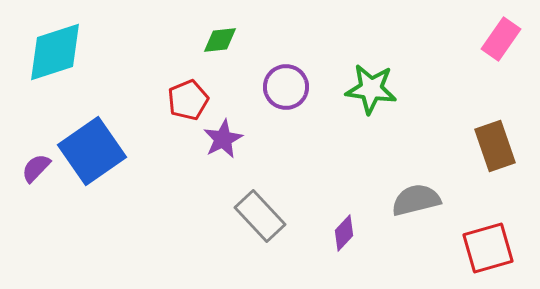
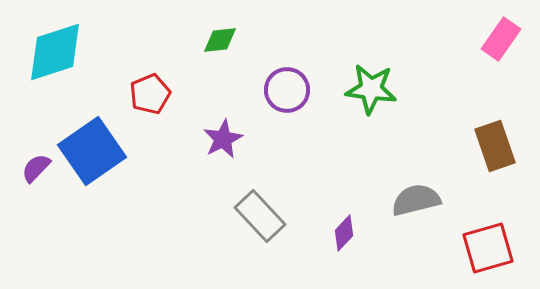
purple circle: moved 1 px right, 3 px down
red pentagon: moved 38 px left, 6 px up
